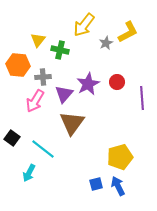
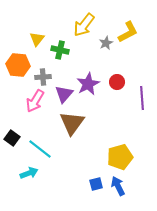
yellow triangle: moved 1 px left, 1 px up
cyan line: moved 3 px left
cyan arrow: rotated 138 degrees counterclockwise
